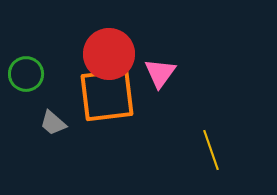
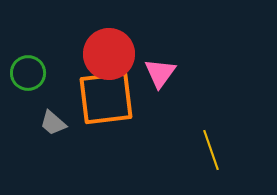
green circle: moved 2 px right, 1 px up
orange square: moved 1 px left, 3 px down
